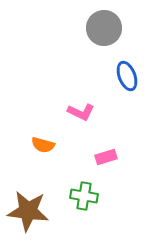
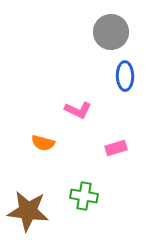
gray circle: moved 7 px right, 4 px down
blue ellipse: moved 2 px left; rotated 20 degrees clockwise
pink L-shape: moved 3 px left, 2 px up
orange semicircle: moved 2 px up
pink rectangle: moved 10 px right, 9 px up
